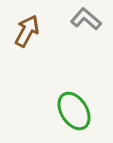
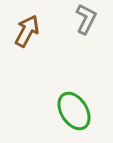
gray L-shape: rotated 76 degrees clockwise
